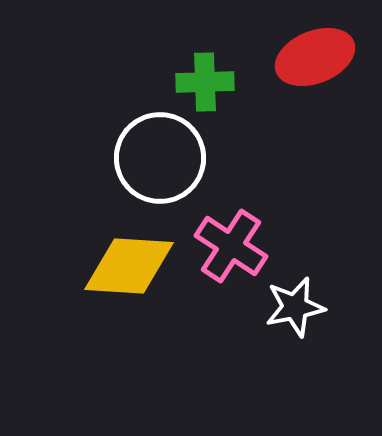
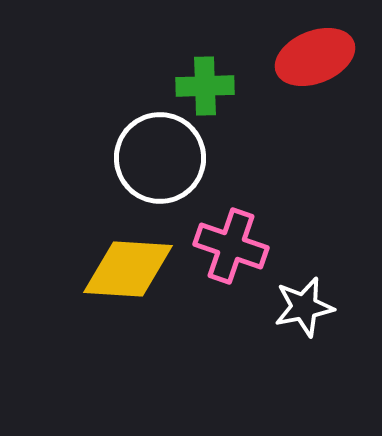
green cross: moved 4 px down
pink cross: rotated 14 degrees counterclockwise
yellow diamond: moved 1 px left, 3 px down
white star: moved 9 px right
